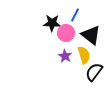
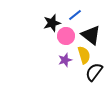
blue line: rotated 24 degrees clockwise
black star: rotated 18 degrees counterclockwise
pink circle: moved 3 px down
purple star: moved 4 px down; rotated 24 degrees clockwise
